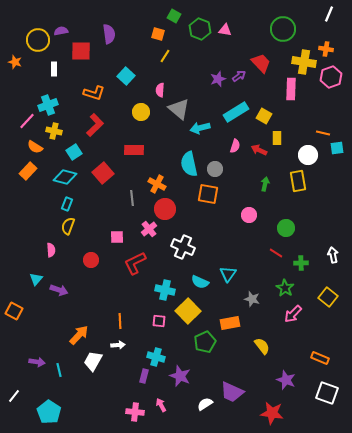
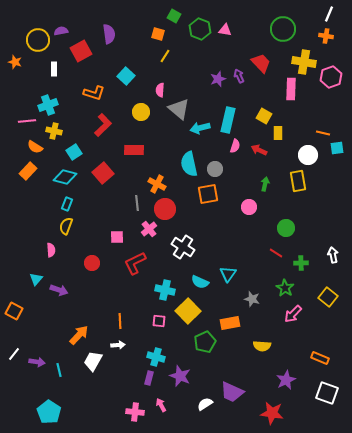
orange cross at (326, 49): moved 13 px up
red square at (81, 51): rotated 30 degrees counterclockwise
purple arrow at (239, 76): rotated 80 degrees counterclockwise
cyan rectangle at (236, 112): moved 8 px left, 8 px down; rotated 45 degrees counterclockwise
pink line at (27, 121): rotated 42 degrees clockwise
red L-shape at (95, 125): moved 8 px right
yellow rectangle at (277, 138): moved 1 px right, 5 px up
orange square at (208, 194): rotated 20 degrees counterclockwise
gray line at (132, 198): moved 5 px right, 5 px down
pink circle at (249, 215): moved 8 px up
yellow semicircle at (68, 226): moved 2 px left
white cross at (183, 247): rotated 10 degrees clockwise
red circle at (91, 260): moved 1 px right, 3 px down
yellow semicircle at (262, 346): rotated 132 degrees clockwise
purple rectangle at (144, 376): moved 5 px right, 2 px down
purple star at (286, 380): rotated 24 degrees clockwise
white line at (14, 396): moved 42 px up
